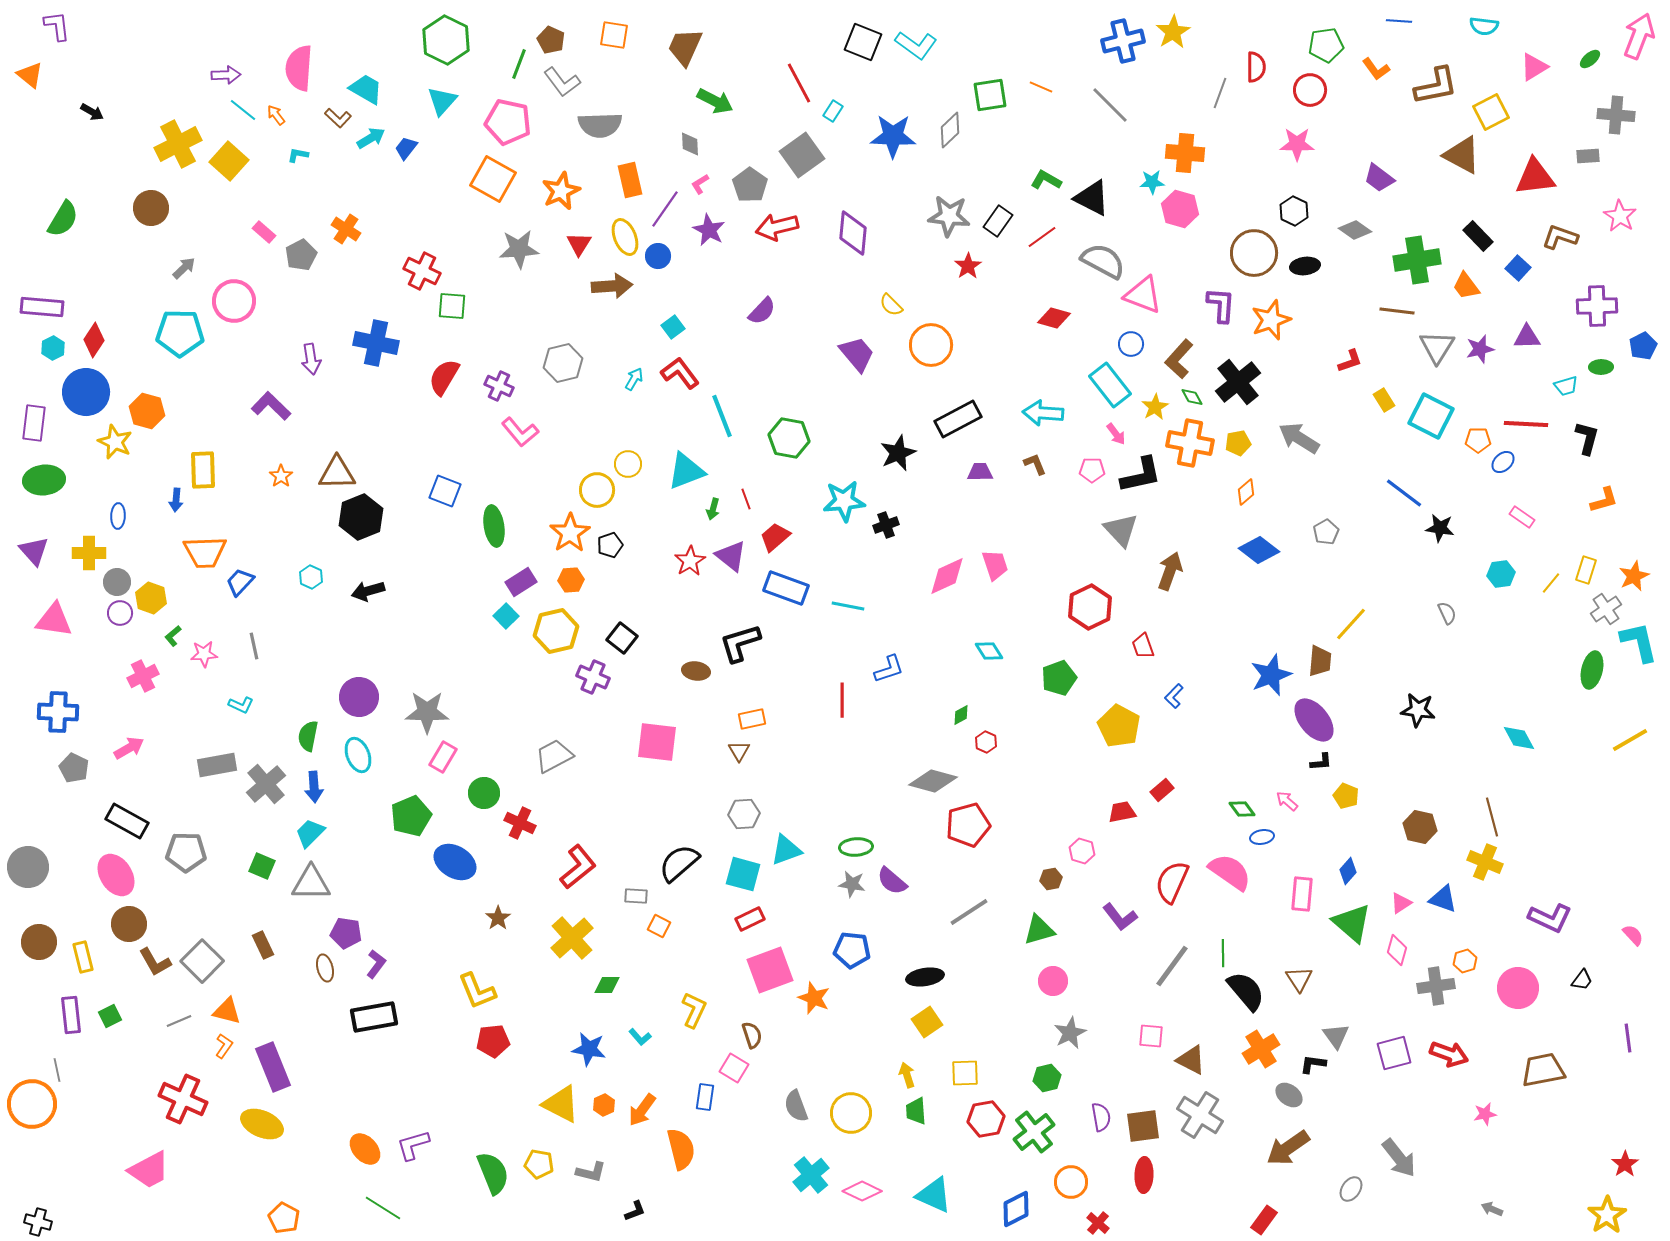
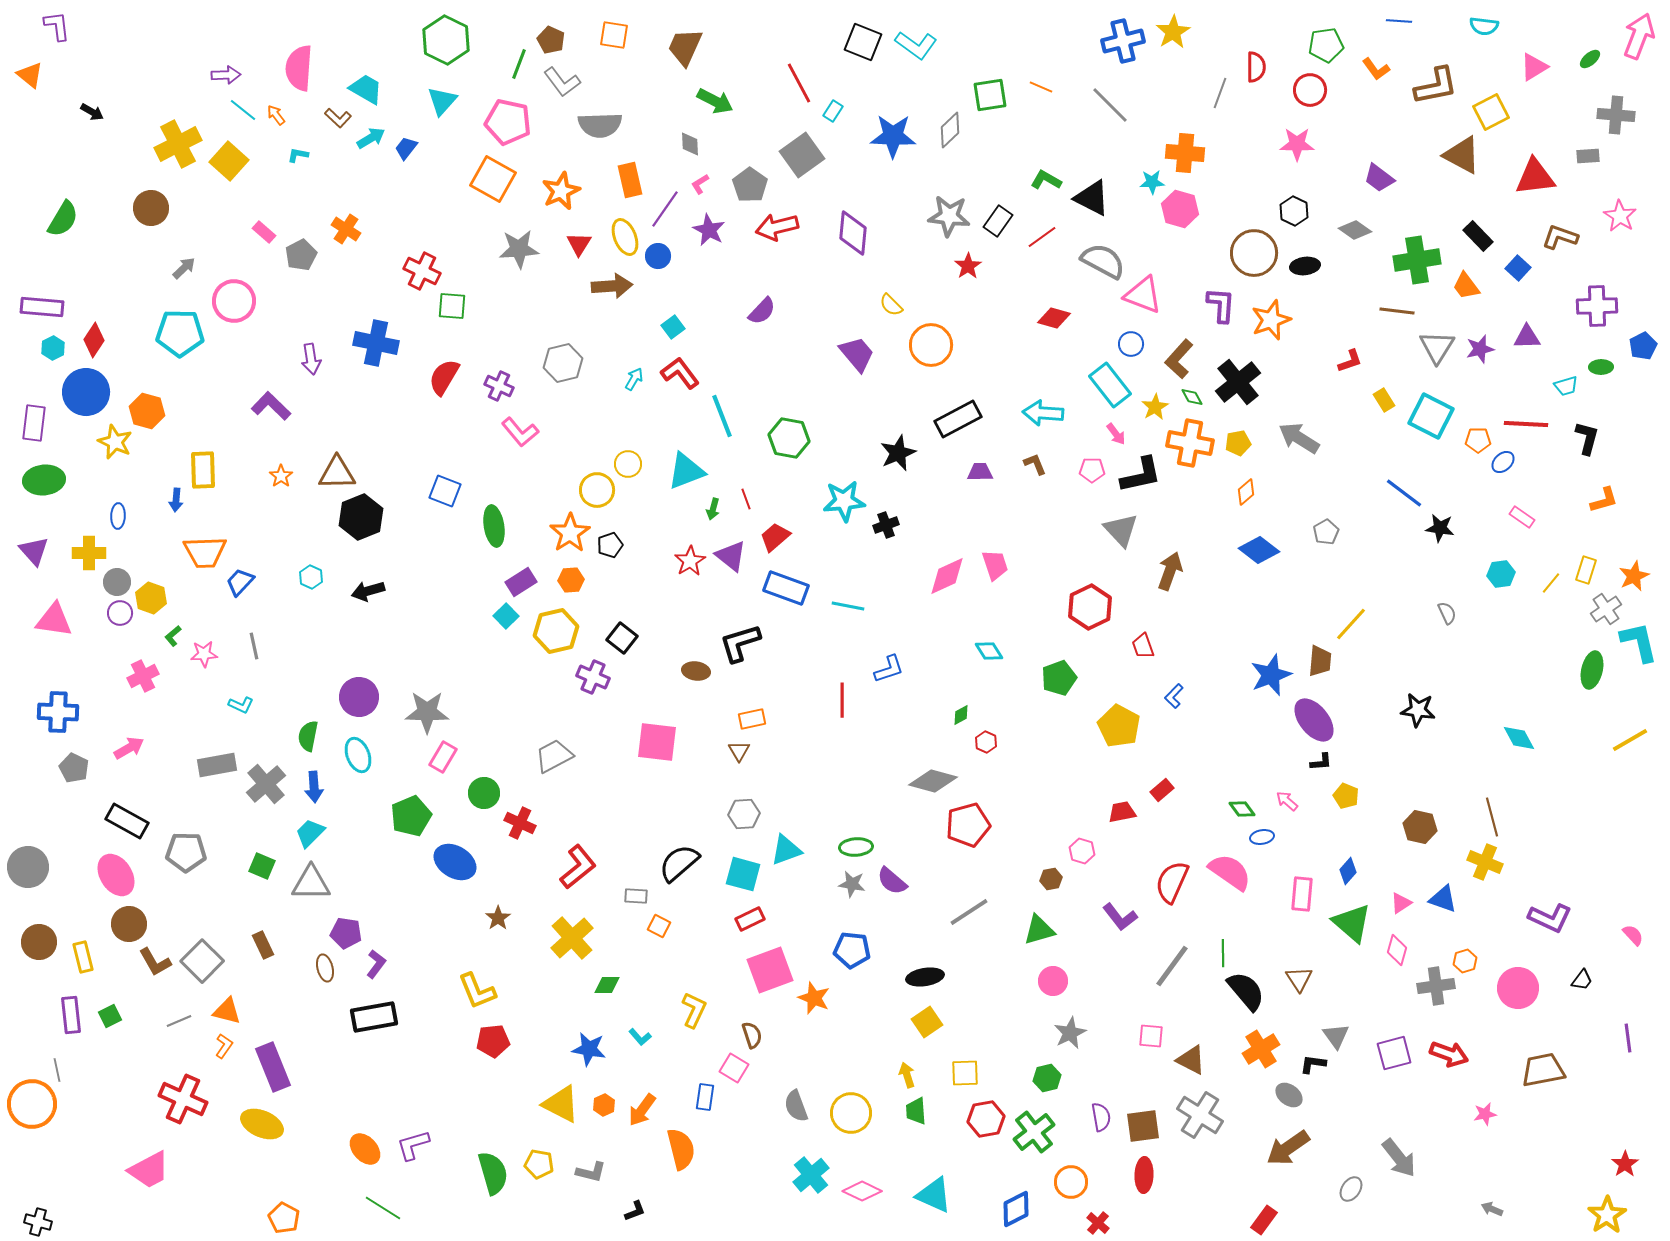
green semicircle at (493, 1173): rotated 6 degrees clockwise
